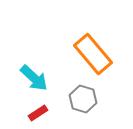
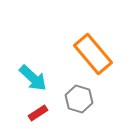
cyan arrow: moved 1 px left
gray hexagon: moved 4 px left
